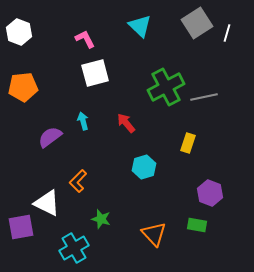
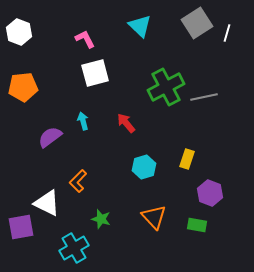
yellow rectangle: moved 1 px left, 16 px down
orange triangle: moved 17 px up
